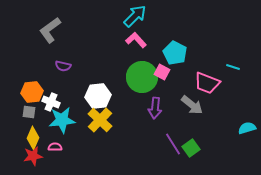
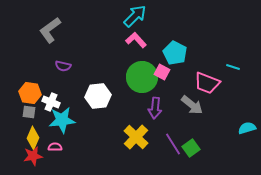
orange hexagon: moved 2 px left, 1 px down; rotated 15 degrees clockwise
yellow cross: moved 36 px right, 17 px down
